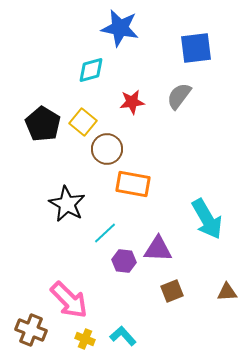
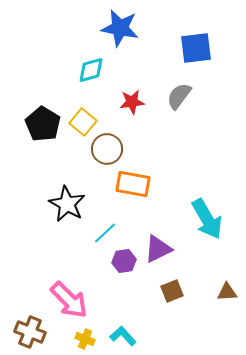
purple triangle: rotated 28 degrees counterclockwise
purple hexagon: rotated 15 degrees counterclockwise
brown cross: moved 1 px left, 2 px down
